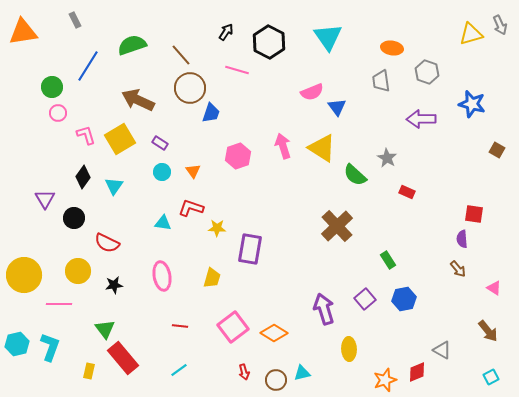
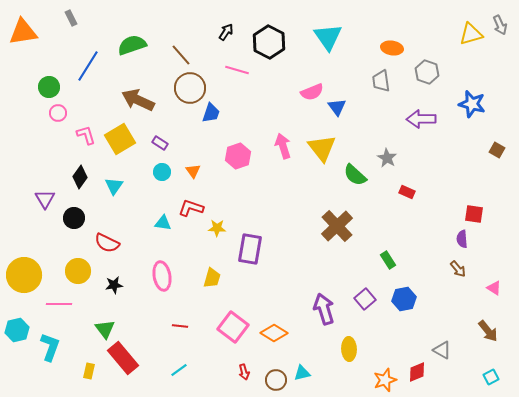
gray rectangle at (75, 20): moved 4 px left, 2 px up
green circle at (52, 87): moved 3 px left
yellow triangle at (322, 148): rotated 20 degrees clockwise
black diamond at (83, 177): moved 3 px left
pink square at (233, 327): rotated 16 degrees counterclockwise
cyan hexagon at (17, 344): moved 14 px up
